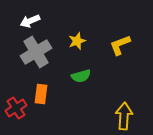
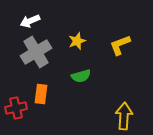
red cross: rotated 20 degrees clockwise
